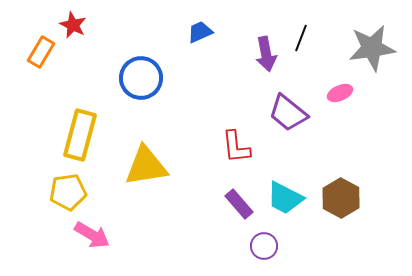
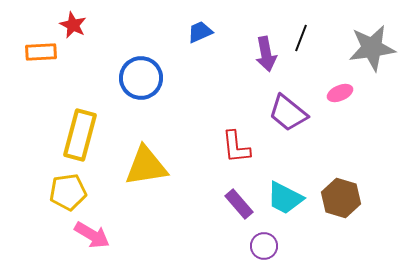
orange rectangle: rotated 56 degrees clockwise
brown hexagon: rotated 12 degrees counterclockwise
